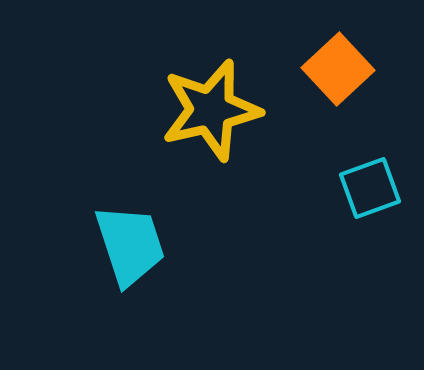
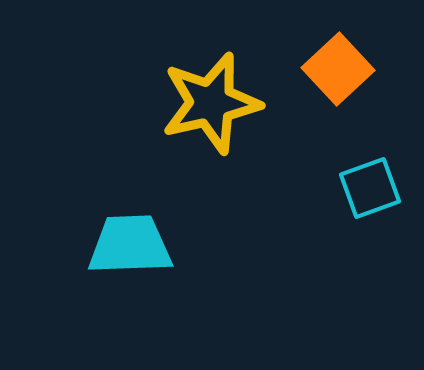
yellow star: moved 7 px up
cyan trapezoid: rotated 74 degrees counterclockwise
